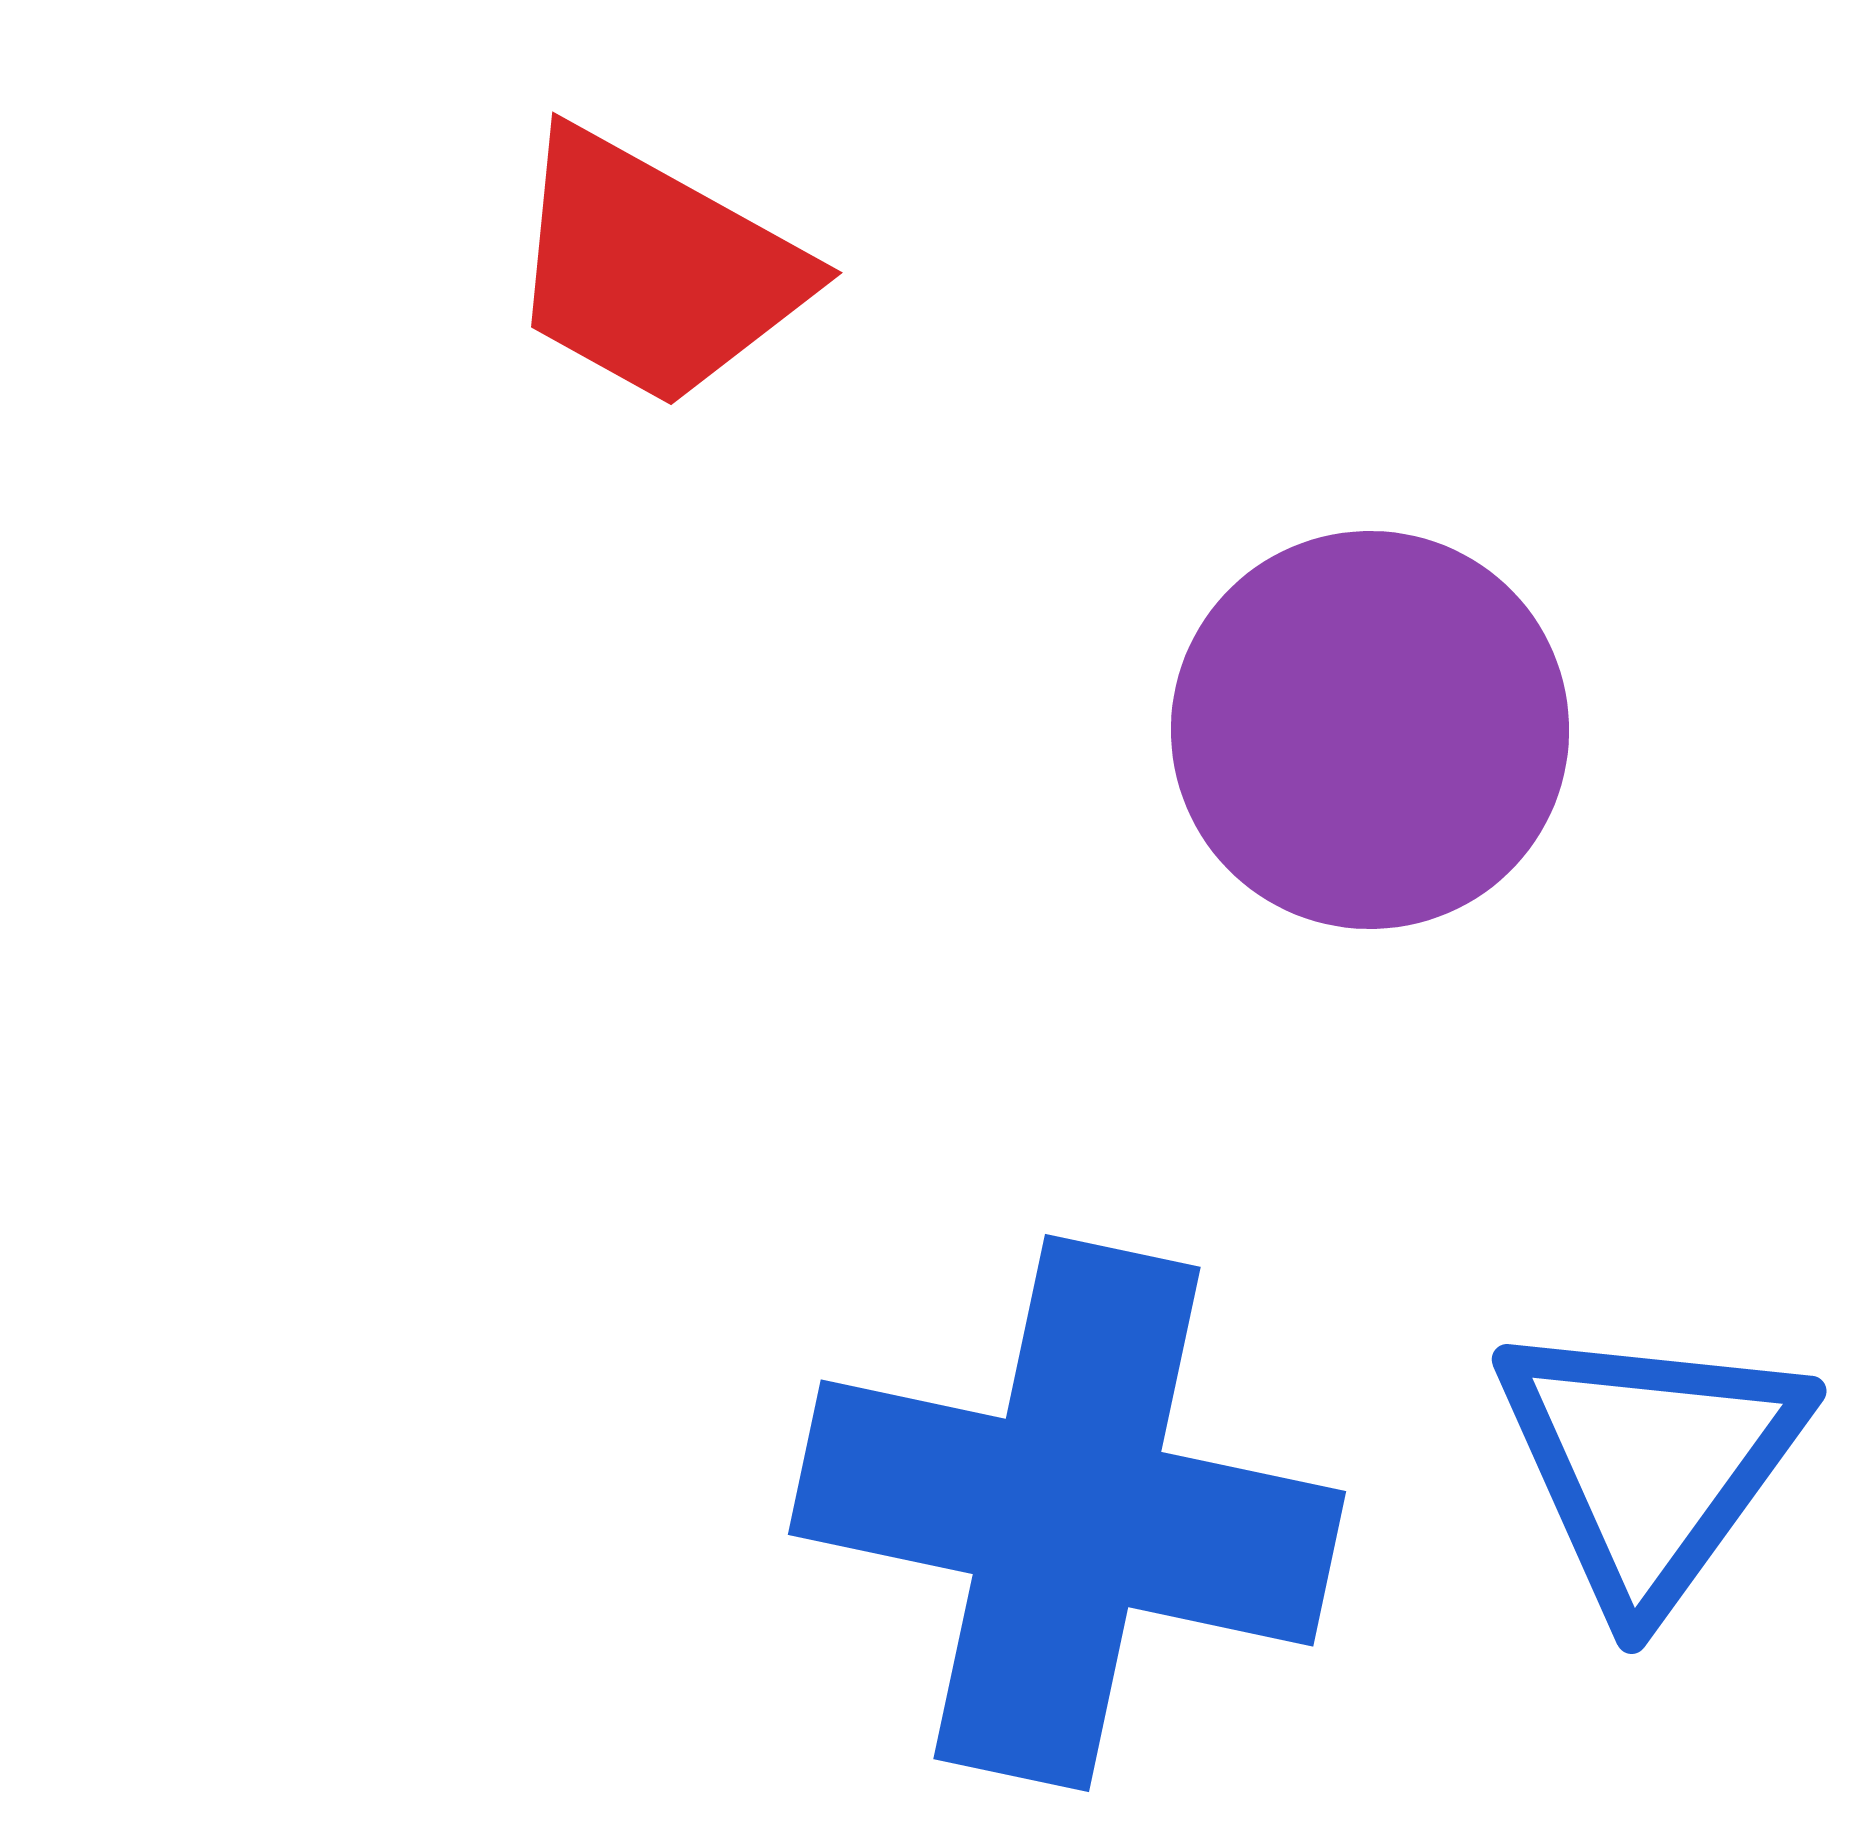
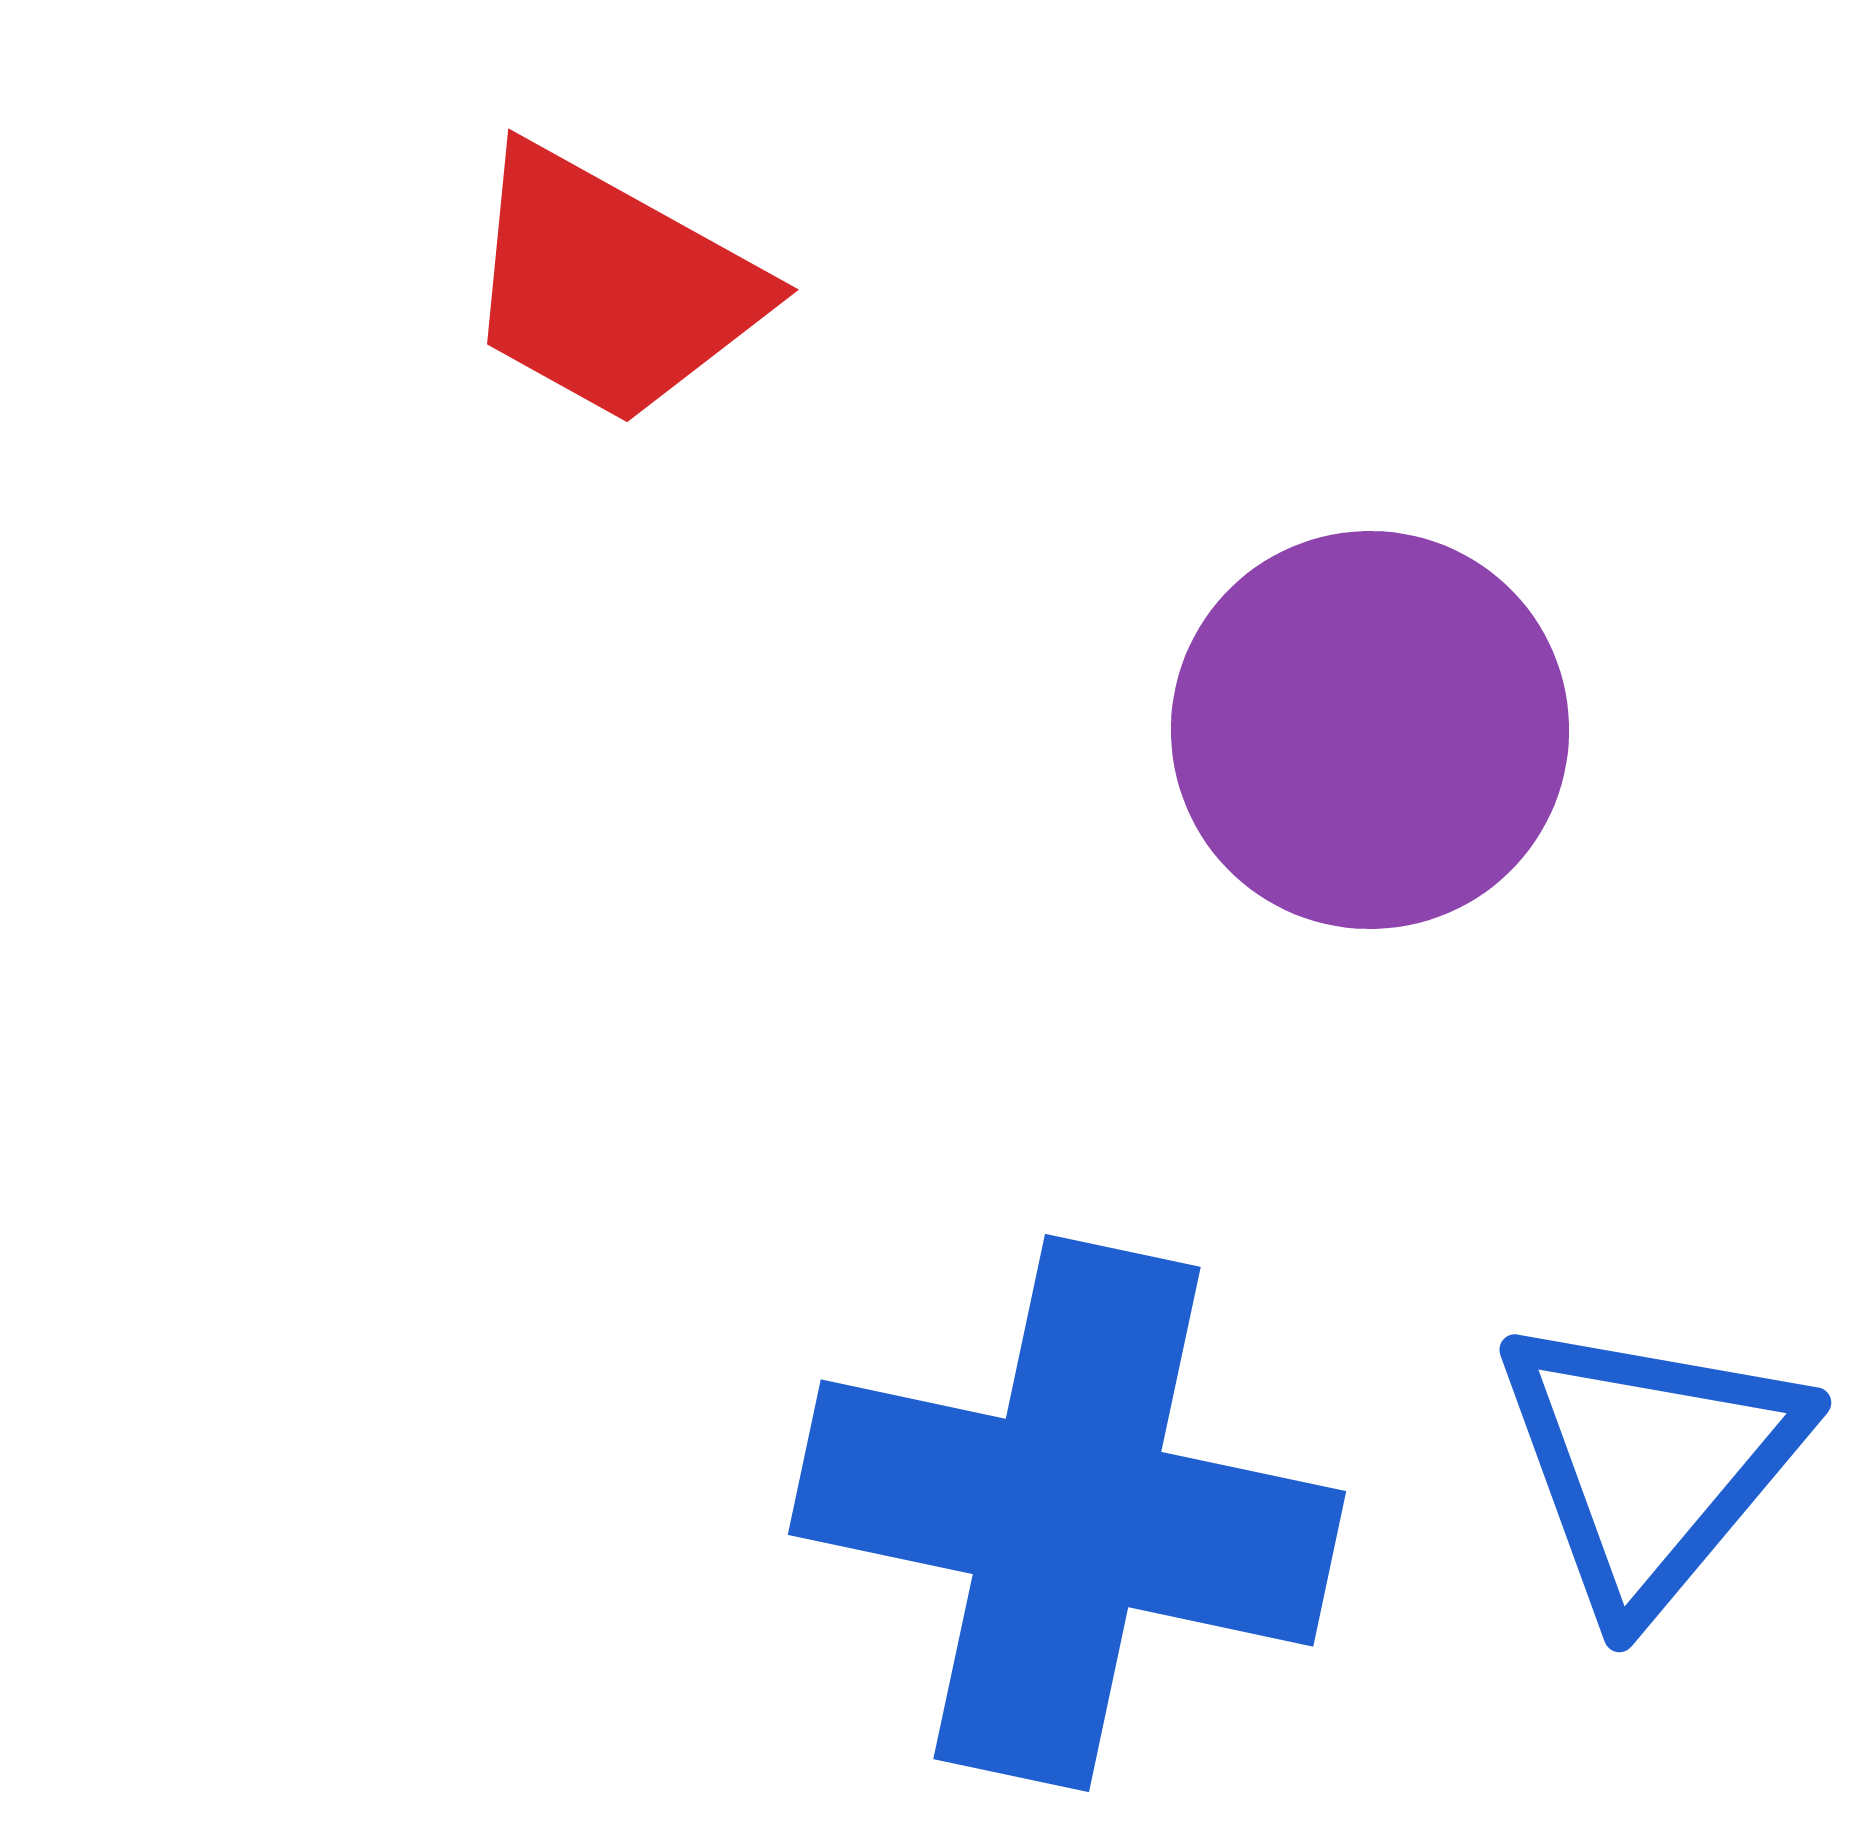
red trapezoid: moved 44 px left, 17 px down
blue triangle: rotated 4 degrees clockwise
